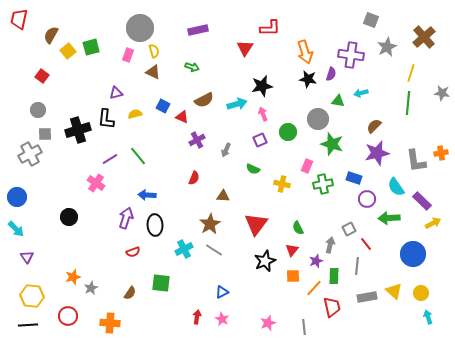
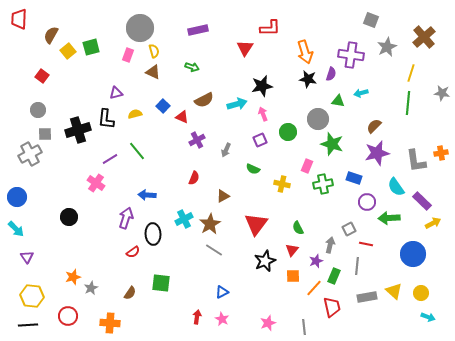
red trapezoid at (19, 19): rotated 10 degrees counterclockwise
blue square at (163, 106): rotated 16 degrees clockwise
green line at (138, 156): moved 1 px left, 5 px up
brown triangle at (223, 196): rotated 32 degrees counterclockwise
purple circle at (367, 199): moved 3 px down
black ellipse at (155, 225): moved 2 px left, 9 px down
red line at (366, 244): rotated 40 degrees counterclockwise
cyan cross at (184, 249): moved 30 px up
red semicircle at (133, 252): rotated 16 degrees counterclockwise
green rectangle at (334, 276): rotated 21 degrees clockwise
cyan arrow at (428, 317): rotated 128 degrees clockwise
